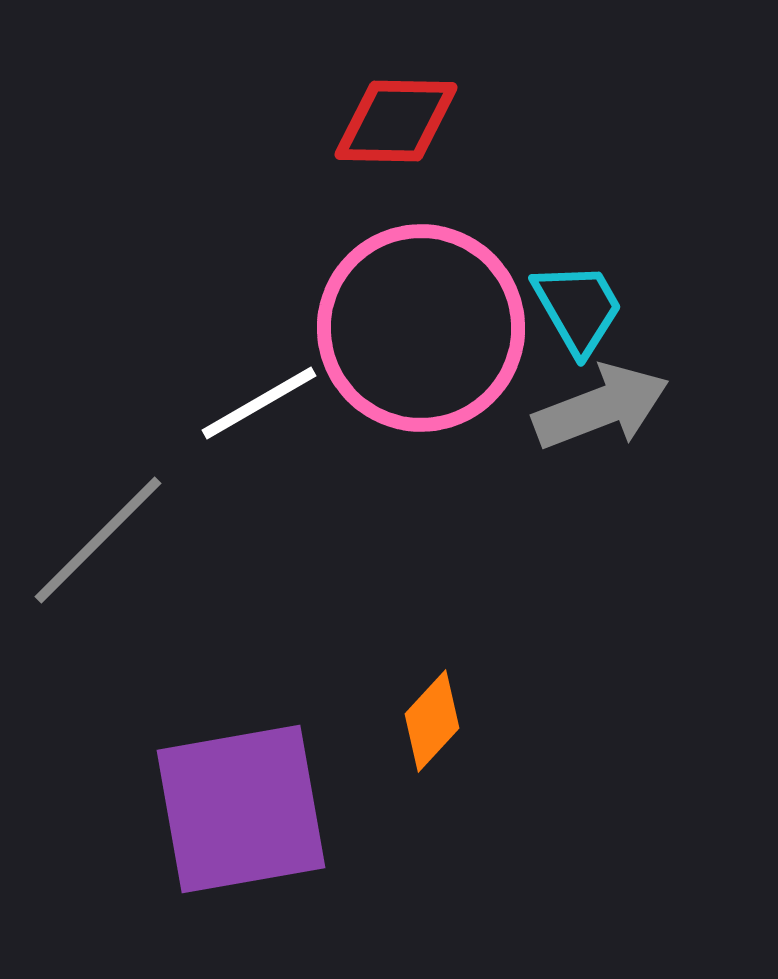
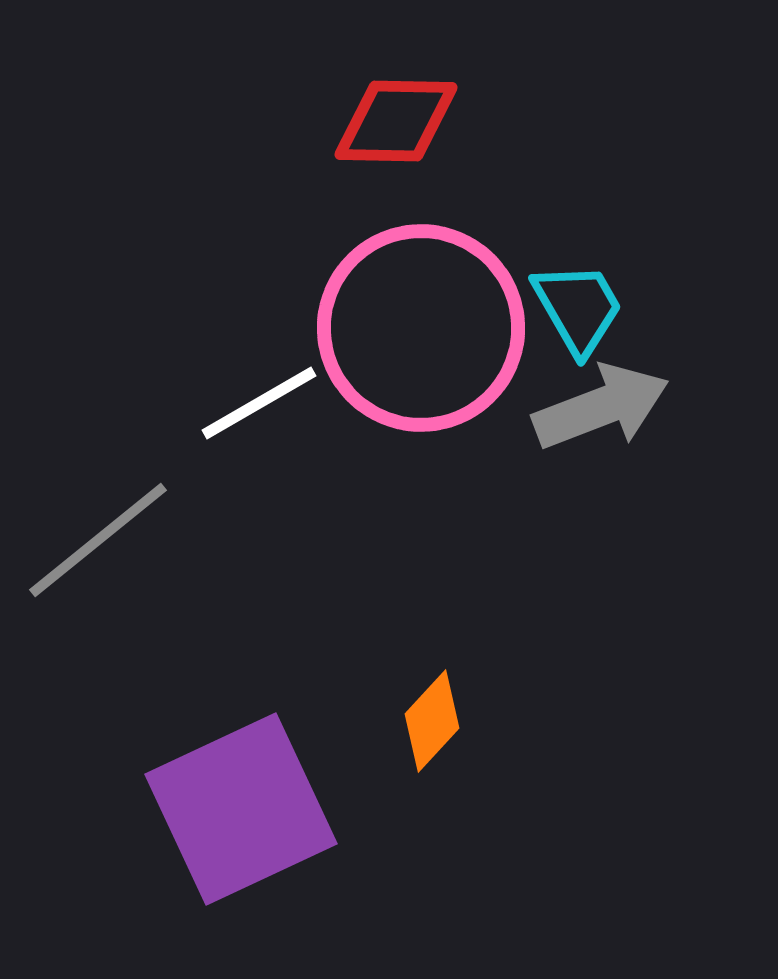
gray line: rotated 6 degrees clockwise
purple square: rotated 15 degrees counterclockwise
